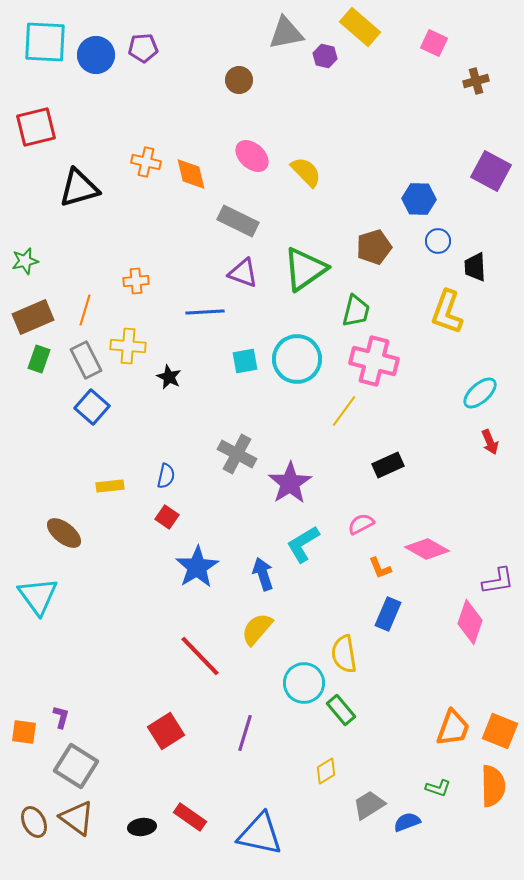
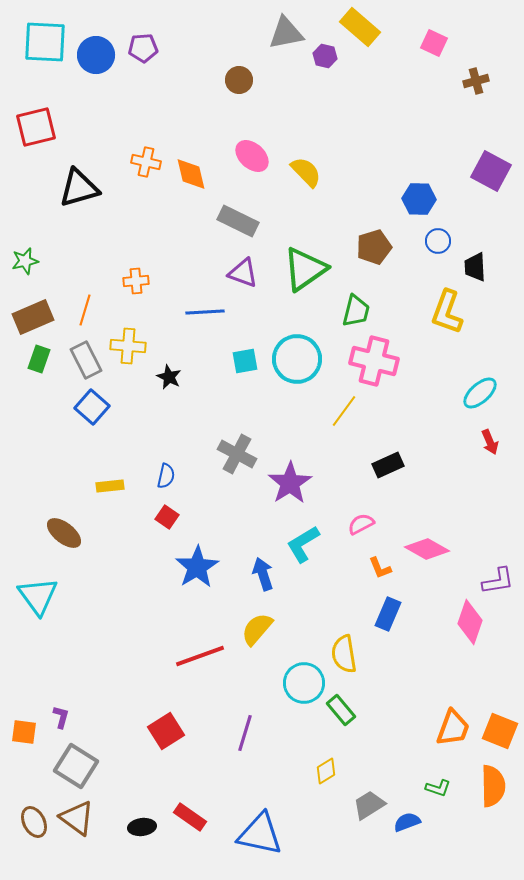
red line at (200, 656): rotated 66 degrees counterclockwise
